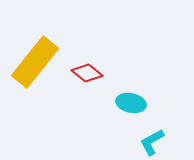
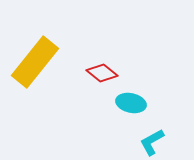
red diamond: moved 15 px right
